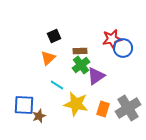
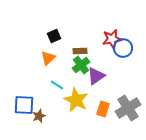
yellow star: moved 4 px up; rotated 15 degrees clockwise
